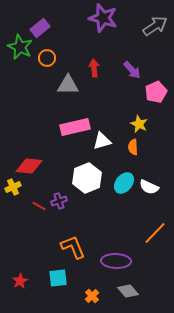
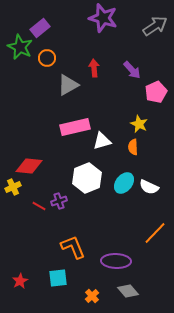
gray triangle: rotated 30 degrees counterclockwise
